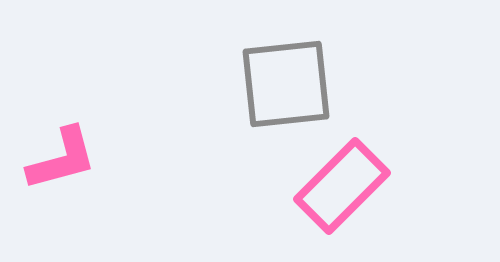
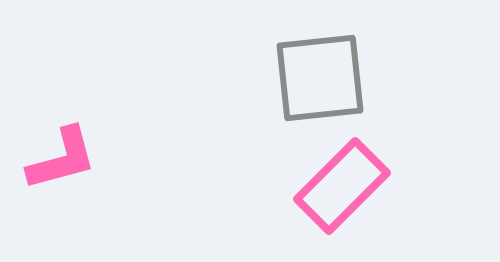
gray square: moved 34 px right, 6 px up
